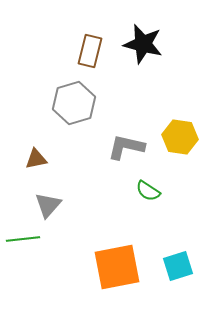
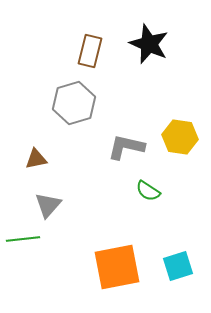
black star: moved 6 px right; rotated 9 degrees clockwise
